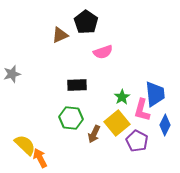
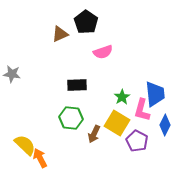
brown triangle: moved 1 px up
gray star: rotated 24 degrees clockwise
yellow square: rotated 20 degrees counterclockwise
